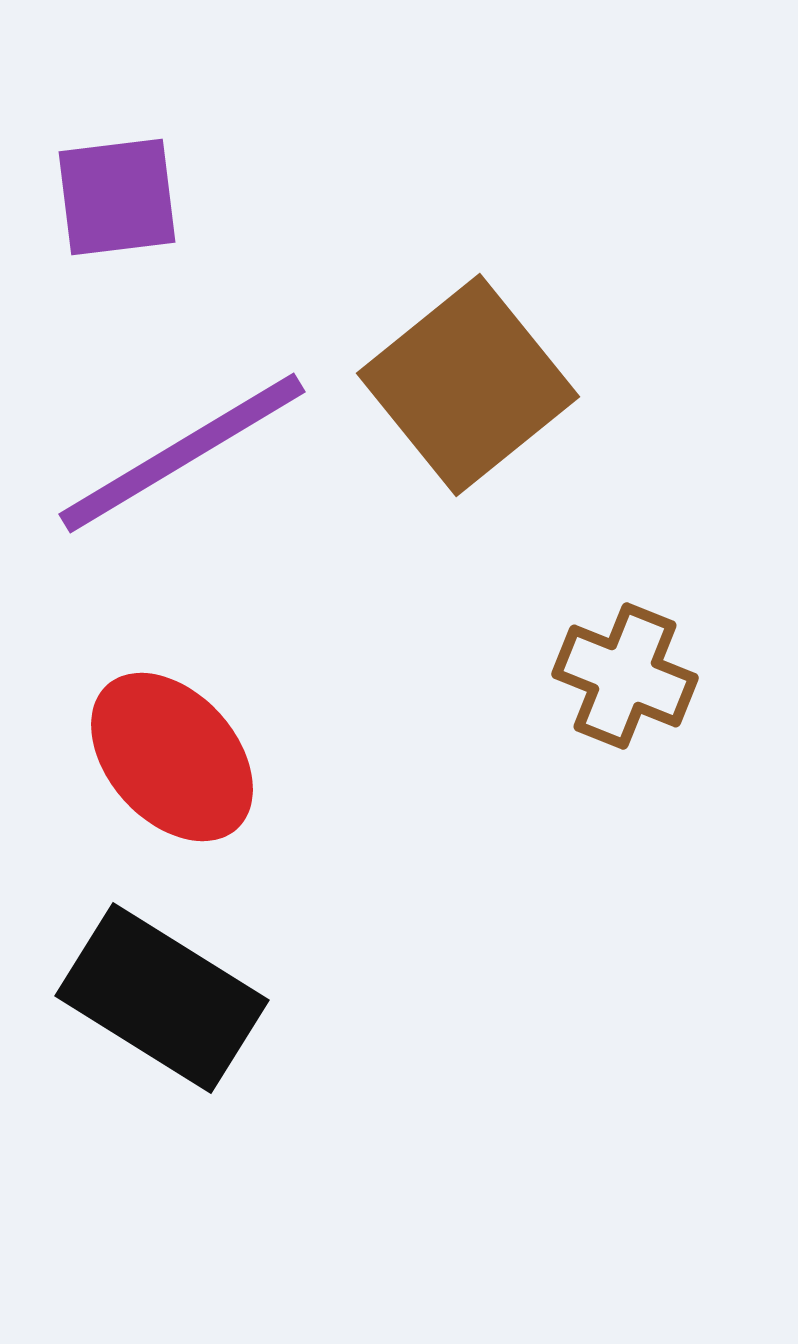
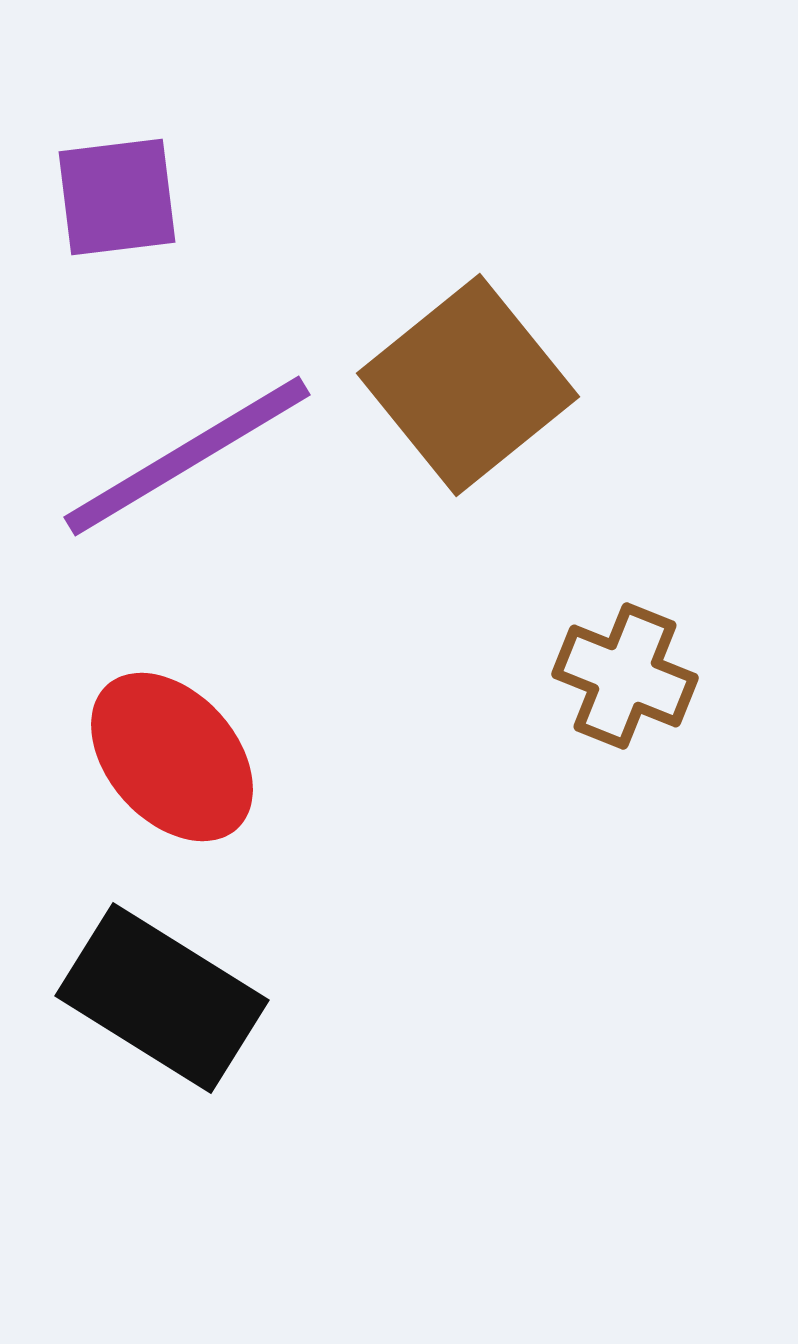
purple line: moved 5 px right, 3 px down
